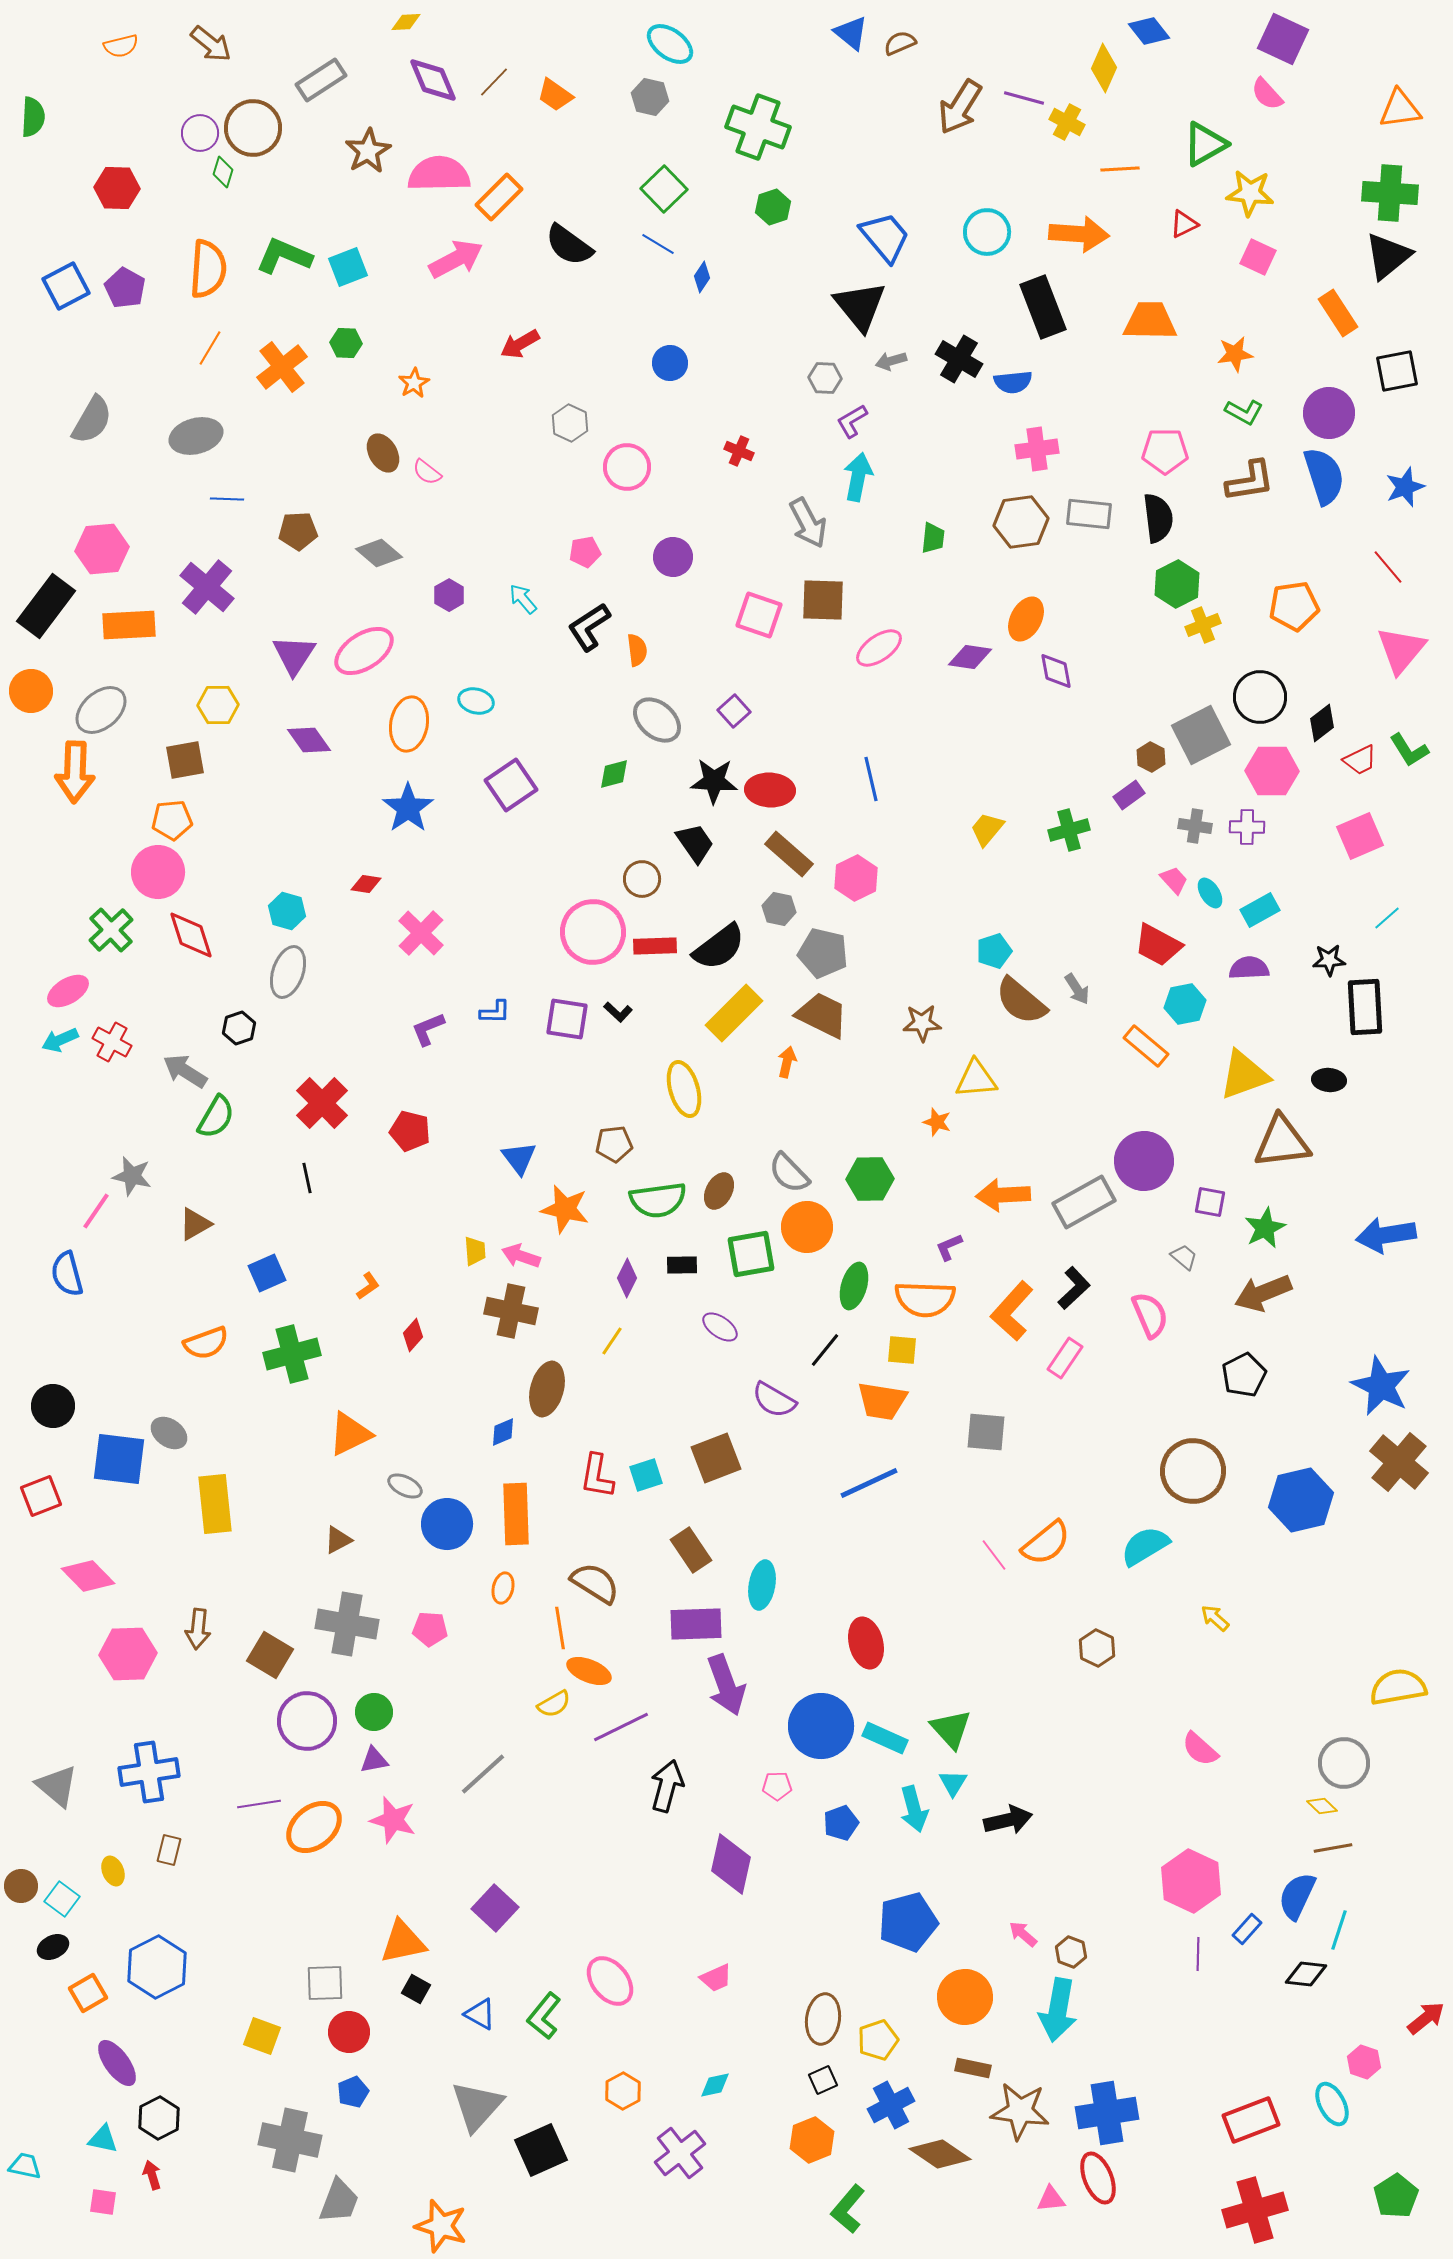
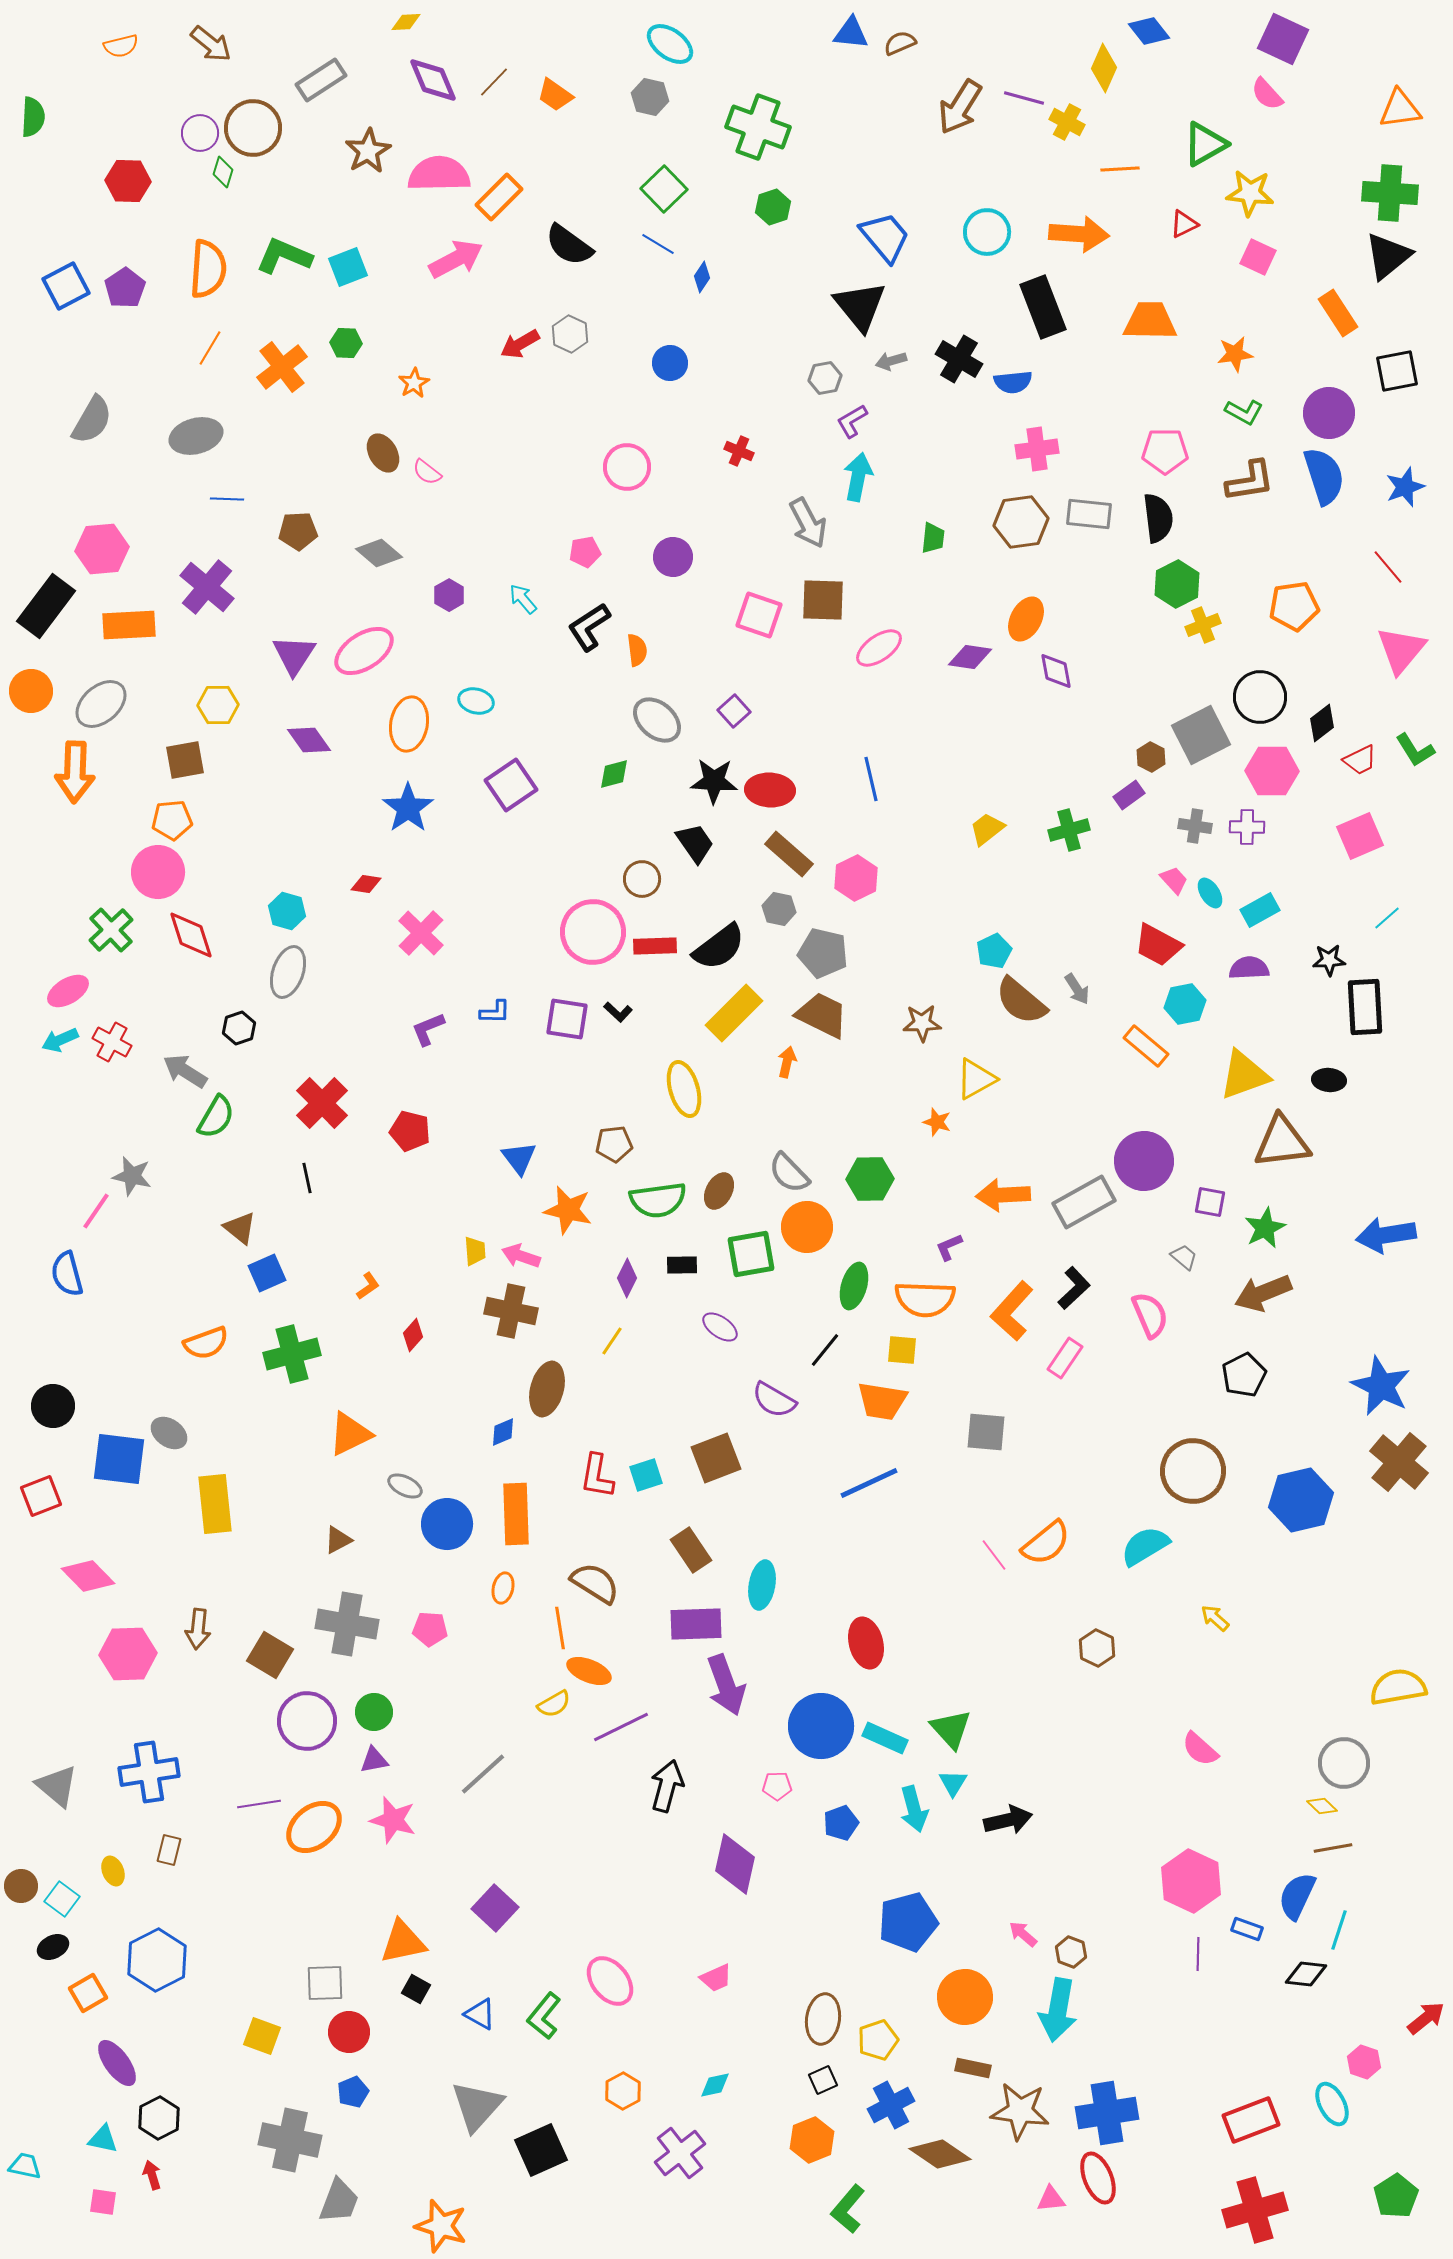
blue triangle at (851, 33): rotated 33 degrees counterclockwise
red hexagon at (117, 188): moved 11 px right, 7 px up
purple pentagon at (125, 288): rotated 9 degrees clockwise
gray hexagon at (825, 378): rotated 12 degrees counterclockwise
gray hexagon at (570, 423): moved 89 px up
gray ellipse at (101, 710): moved 6 px up
green L-shape at (1409, 750): moved 6 px right
yellow trapezoid at (987, 829): rotated 12 degrees clockwise
cyan pentagon at (994, 951): rotated 8 degrees counterclockwise
yellow triangle at (976, 1079): rotated 24 degrees counterclockwise
orange star at (565, 1209): moved 3 px right, 1 px down
brown triangle at (195, 1224): moved 45 px right, 4 px down; rotated 51 degrees counterclockwise
purple diamond at (731, 1864): moved 4 px right
blue rectangle at (1247, 1929): rotated 68 degrees clockwise
blue hexagon at (157, 1967): moved 7 px up
